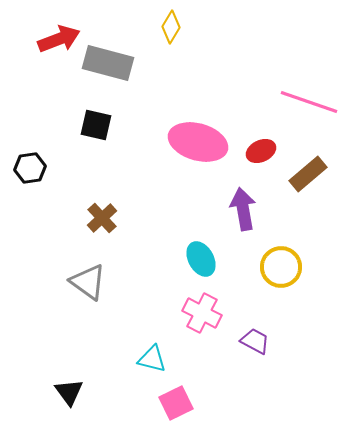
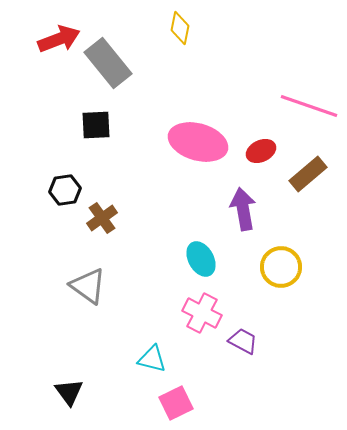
yellow diamond: moved 9 px right, 1 px down; rotated 20 degrees counterclockwise
gray rectangle: rotated 36 degrees clockwise
pink line: moved 4 px down
black square: rotated 16 degrees counterclockwise
black hexagon: moved 35 px right, 22 px down
brown cross: rotated 8 degrees clockwise
gray triangle: moved 4 px down
purple trapezoid: moved 12 px left
